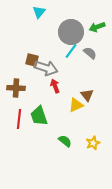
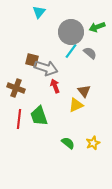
brown cross: rotated 18 degrees clockwise
brown triangle: moved 3 px left, 4 px up
green semicircle: moved 3 px right, 2 px down
